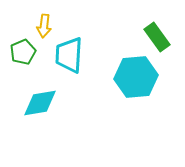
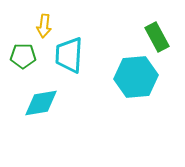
green rectangle: rotated 8 degrees clockwise
green pentagon: moved 4 px down; rotated 25 degrees clockwise
cyan diamond: moved 1 px right
